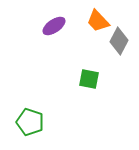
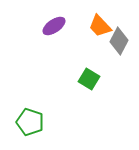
orange trapezoid: moved 2 px right, 5 px down
green square: rotated 20 degrees clockwise
